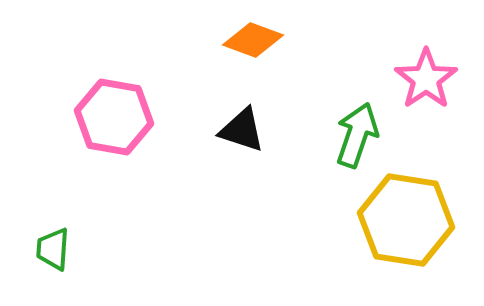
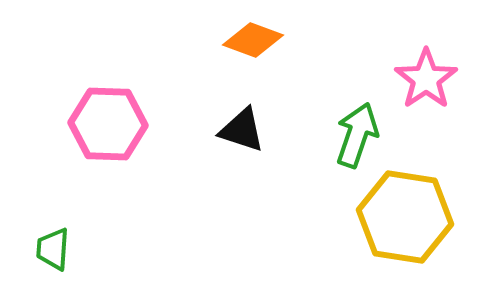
pink hexagon: moved 6 px left, 7 px down; rotated 8 degrees counterclockwise
yellow hexagon: moved 1 px left, 3 px up
